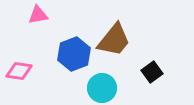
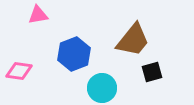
brown trapezoid: moved 19 px right
black square: rotated 20 degrees clockwise
